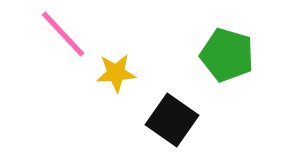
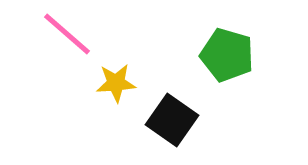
pink line: moved 4 px right; rotated 6 degrees counterclockwise
yellow star: moved 10 px down
